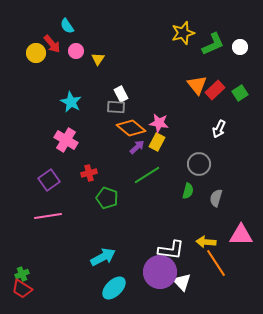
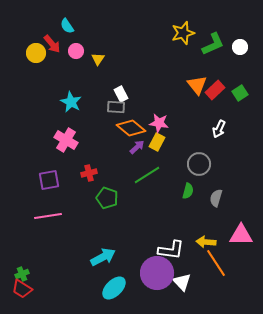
purple square: rotated 25 degrees clockwise
purple circle: moved 3 px left, 1 px down
